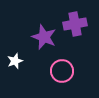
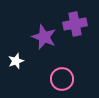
white star: moved 1 px right
pink circle: moved 8 px down
